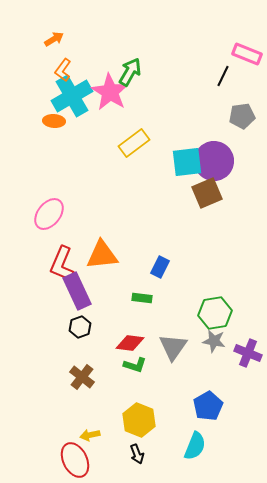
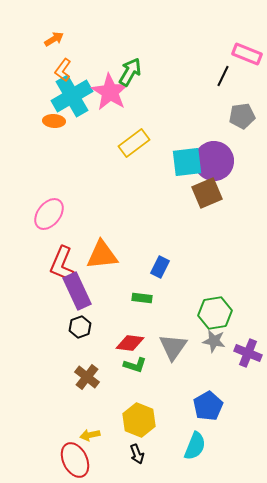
brown cross: moved 5 px right
